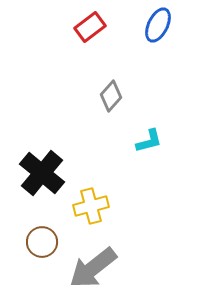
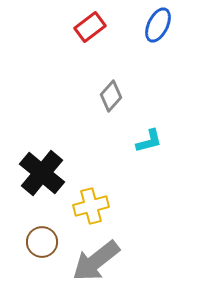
gray arrow: moved 3 px right, 7 px up
